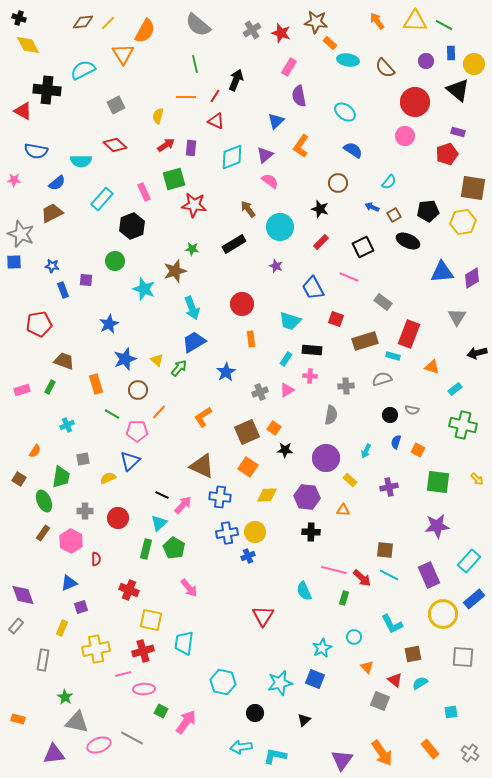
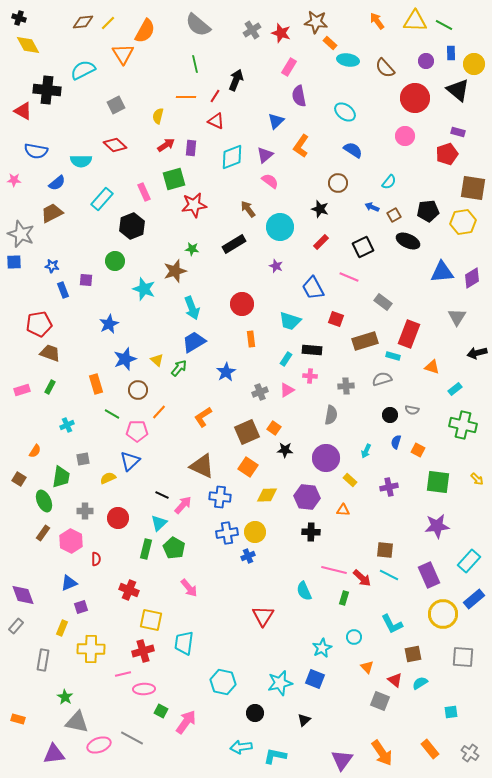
red circle at (415, 102): moved 4 px up
red star at (194, 205): rotated 15 degrees counterclockwise
brown trapezoid at (64, 361): moved 14 px left, 8 px up
yellow cross at (96, 649): moved 5 px left; rotated 12 degrees clockwise
